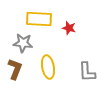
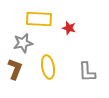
gray star: rotated 18 degrees counterclockwise
